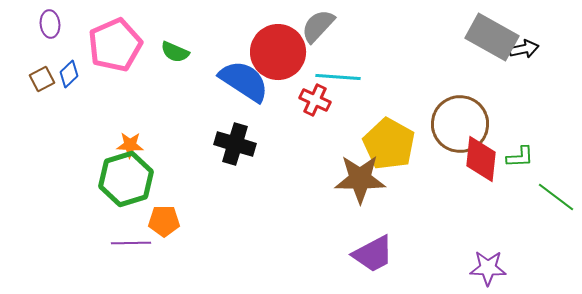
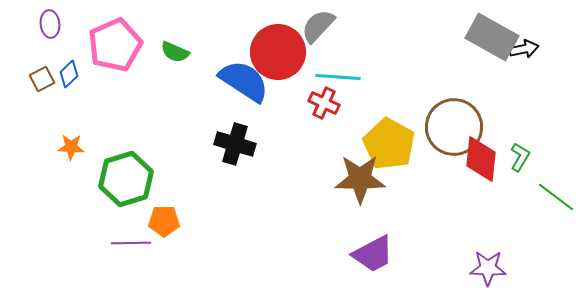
red cross: moved 9 px right, 3 px down
brown circle: moved 6 px left, 3 px down
orange star: moved 59 px left, 2 px down
green L-shape: rotated 56 degrees counterclockwise
